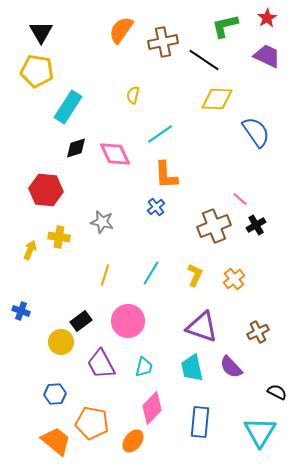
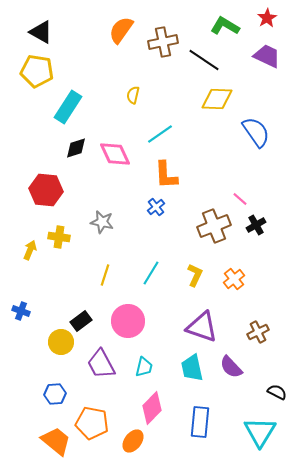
green L-shape at (225, 26): rotated 44 degrees clockwise
black triangle at (41, 32): rotated 30 degrees counterclockwise
